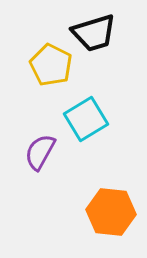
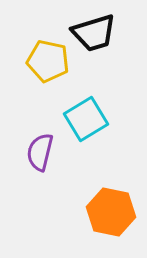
yellow pentagon: moved 3 px left, 4 px up; rotated 15 degrees counterclockwise
purple semicircle: rotated 15 degrees counterclockwise
orange hexagon: rotated 6 degrees clockwise
